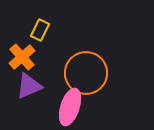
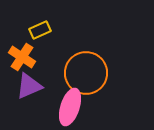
yellow rectangle: rotated 40 degrees clockwise
orange cross: rotated 16 degrees counterclockwise
